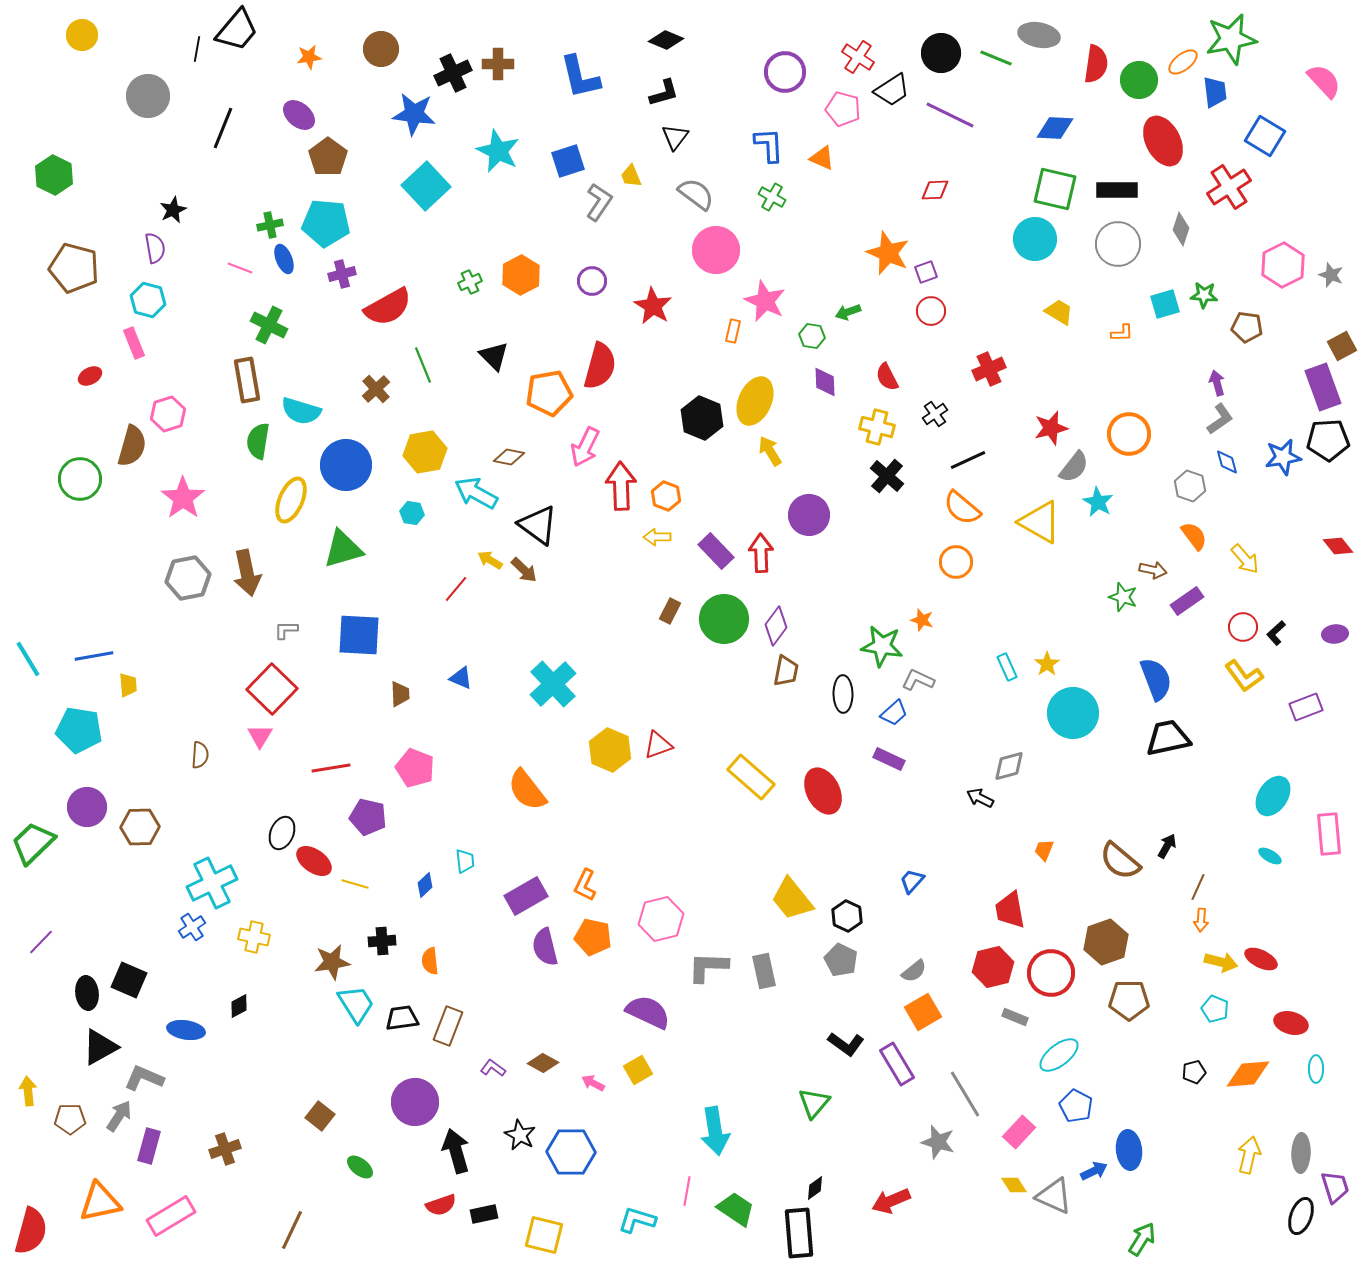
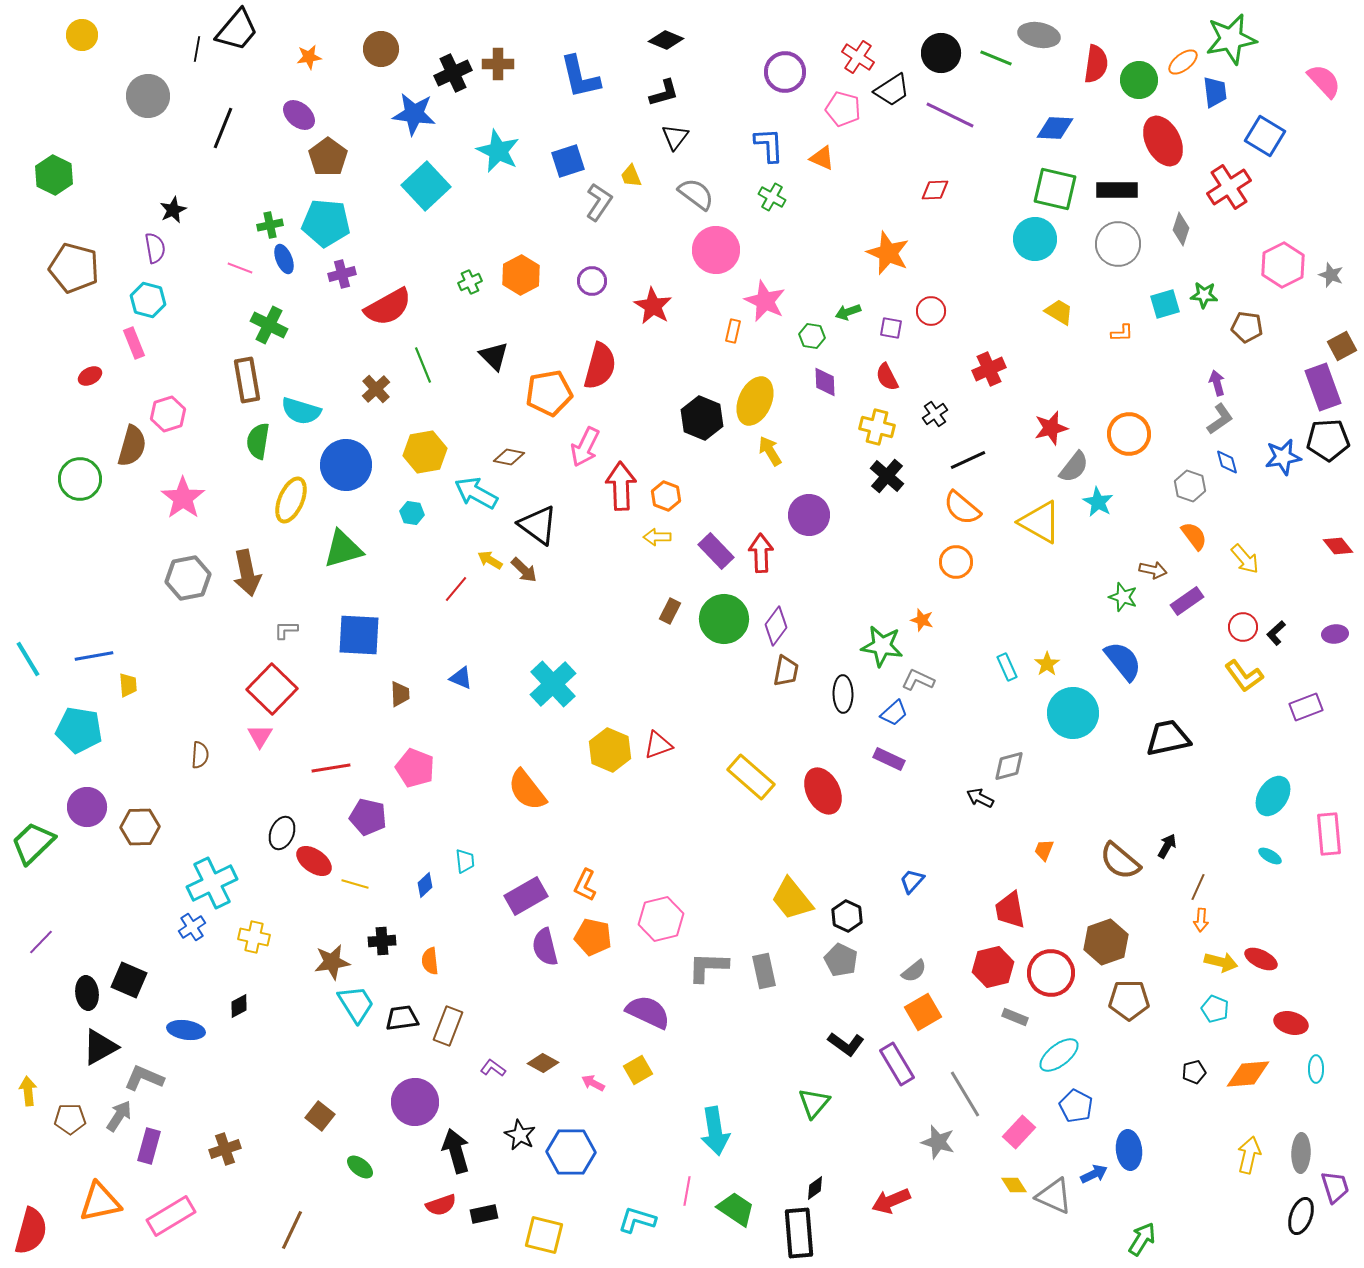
purple square at (926, 272): moved 35 px left, 56 px down; rotated 30 degrees clockwise
blue semicircle at (1156, 679): moved 33 px left, 18 px up; rotated 18 degrees counterclockwise
blue arrow at (1094, 1171): moved 3 px down
